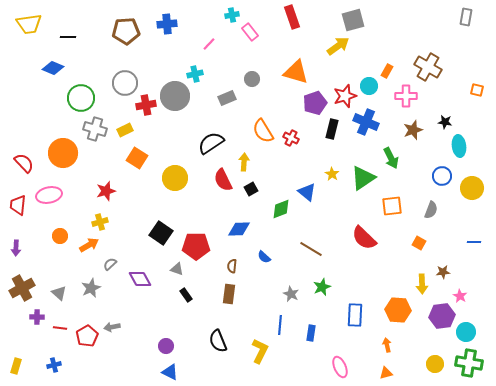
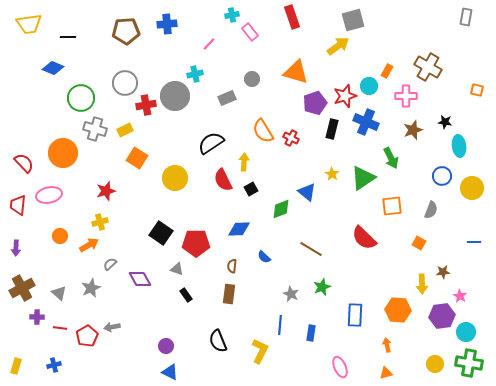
red pentagon at (196, 246): moved 3 px up
